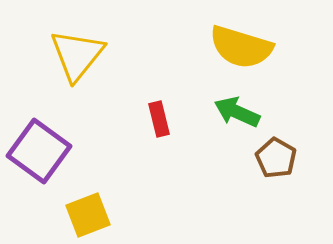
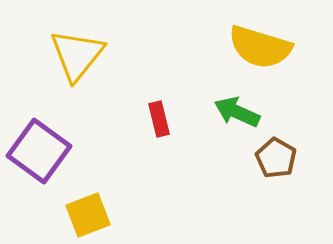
yellow semicircle: moved 19 px right
